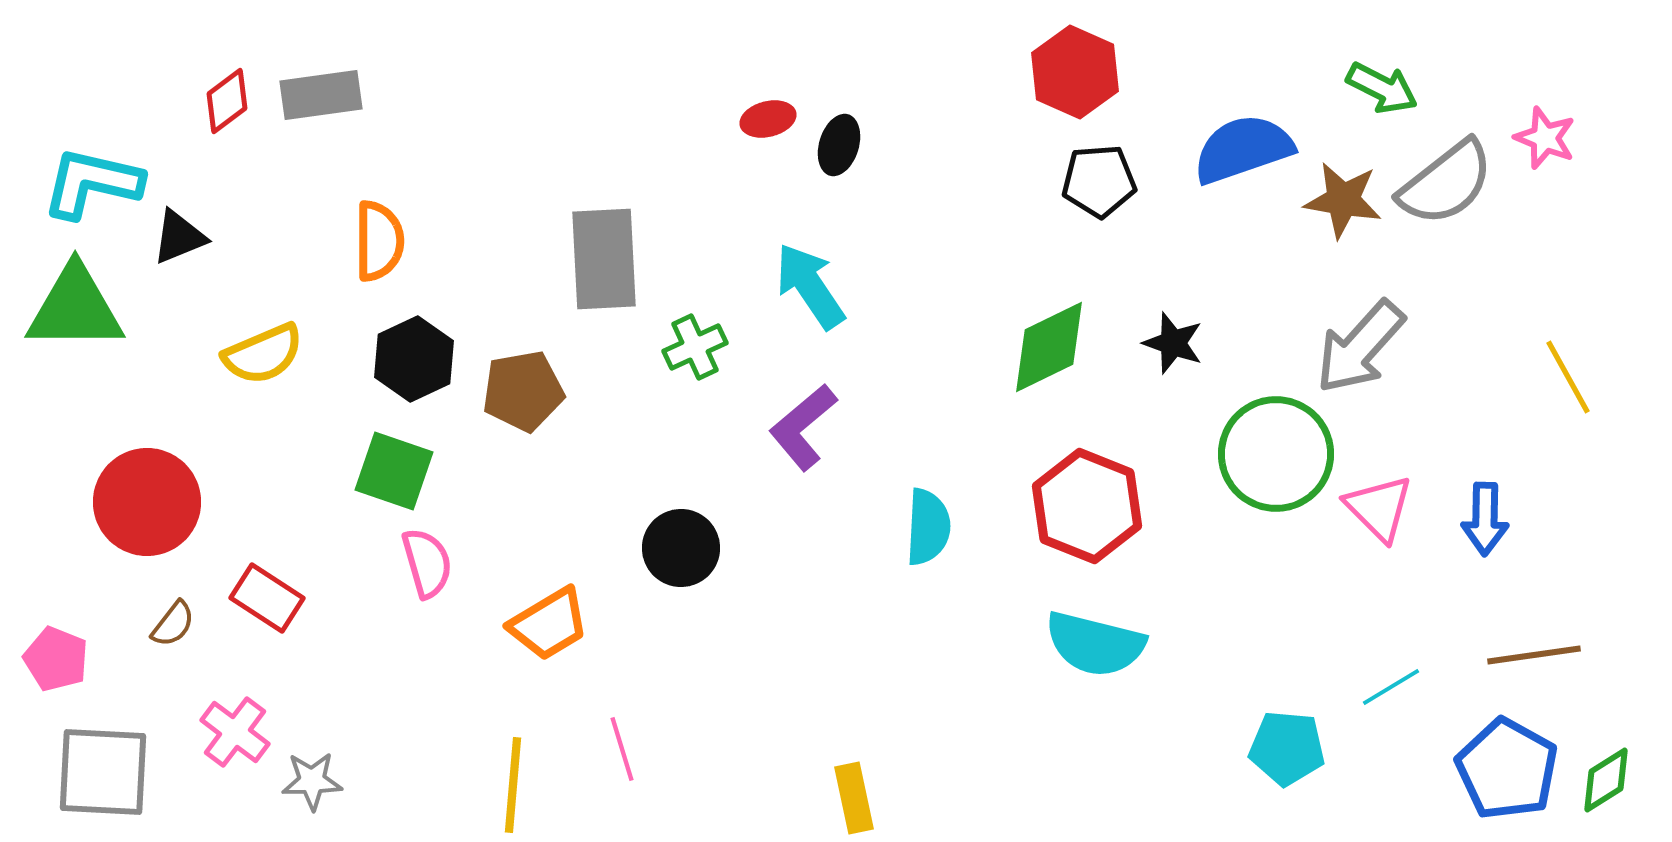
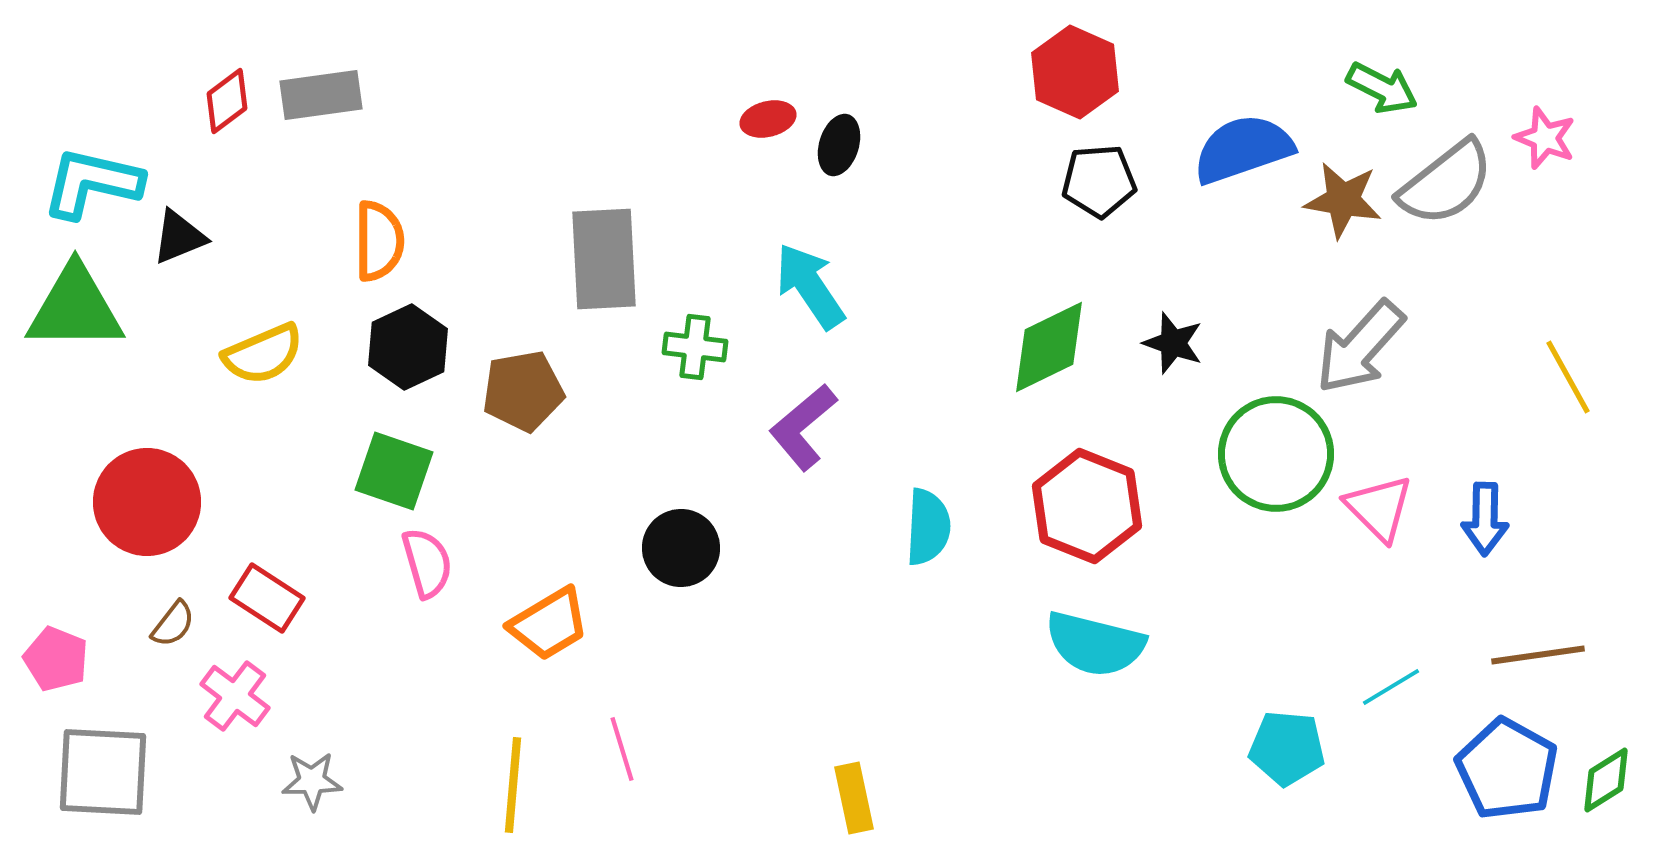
green cross at (695, 347): rotated 32 degrees clockwise
black hexagon at (414, 359): moved 6 px left, 12 px up
brown line at (1534, 655): moved 4 px right
pink cross at (235, 732): moved 36 px up
